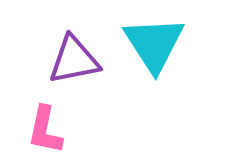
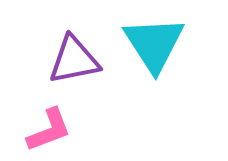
pink L-shape: moved 4 px right; rotated 123 degrees counterclockwise
